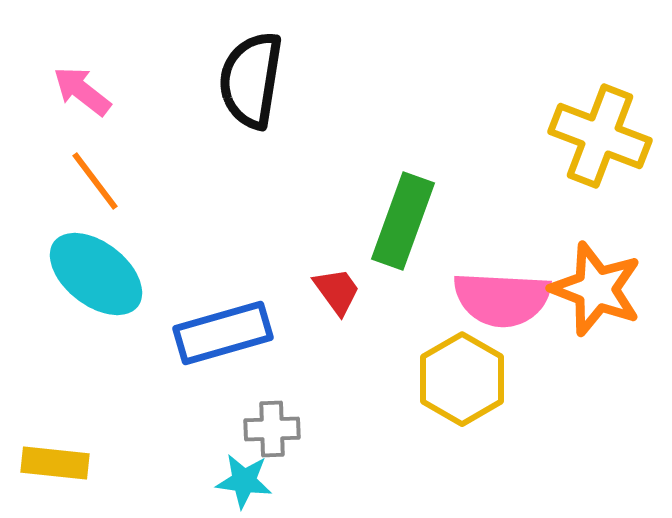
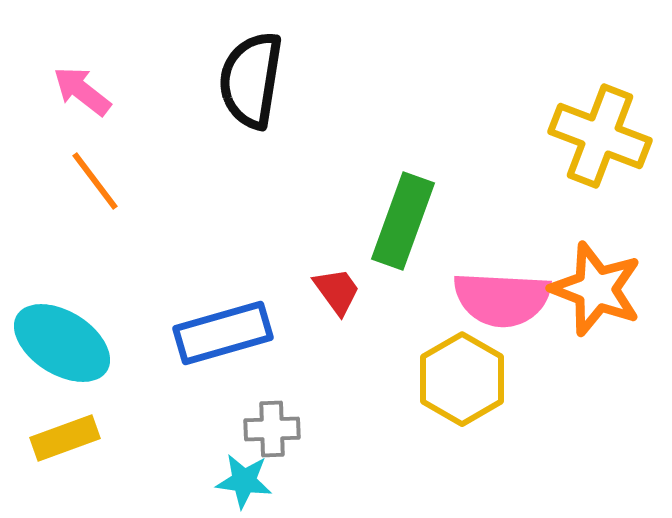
cyan ellipse: moved 34 px left, 69 px down; rotated 6 degrees counterclockwise
yellow rectangle: moved 10 px right, 25 px up; rotated 26 degrees counterclockwise
